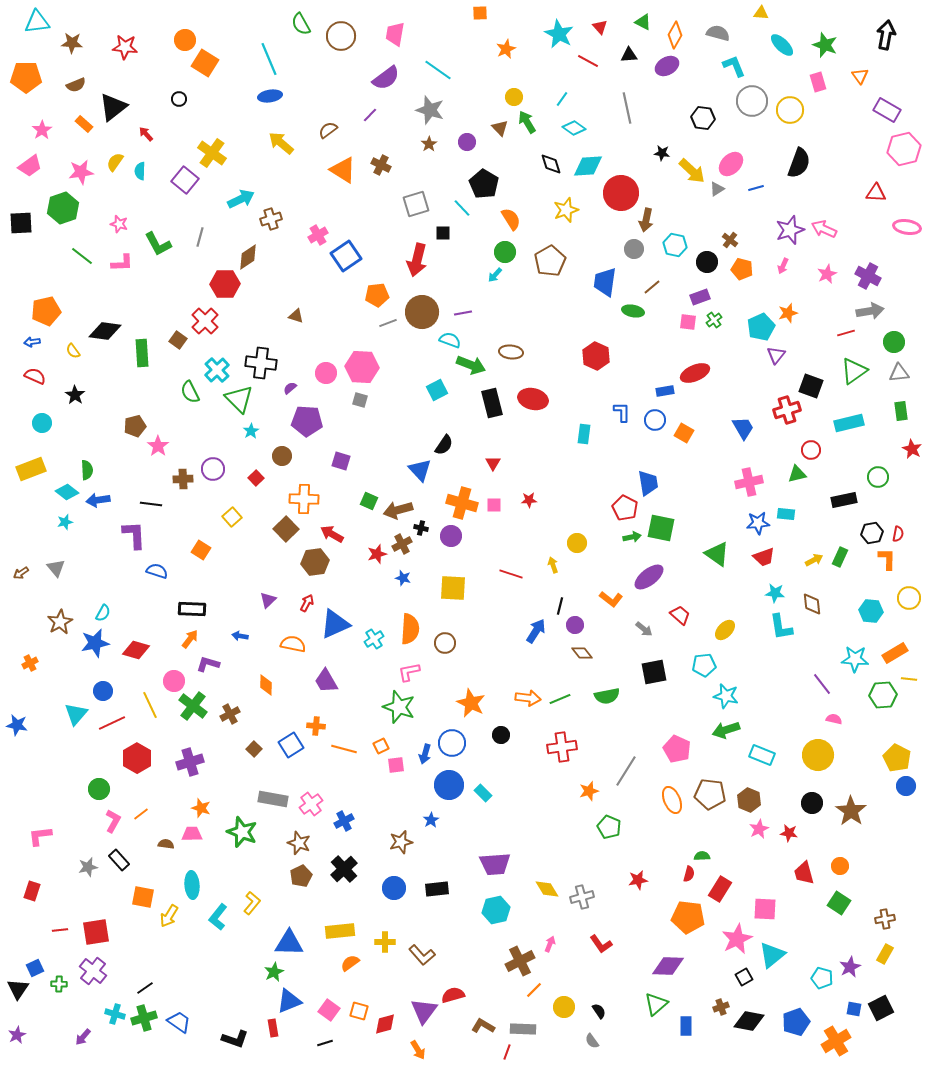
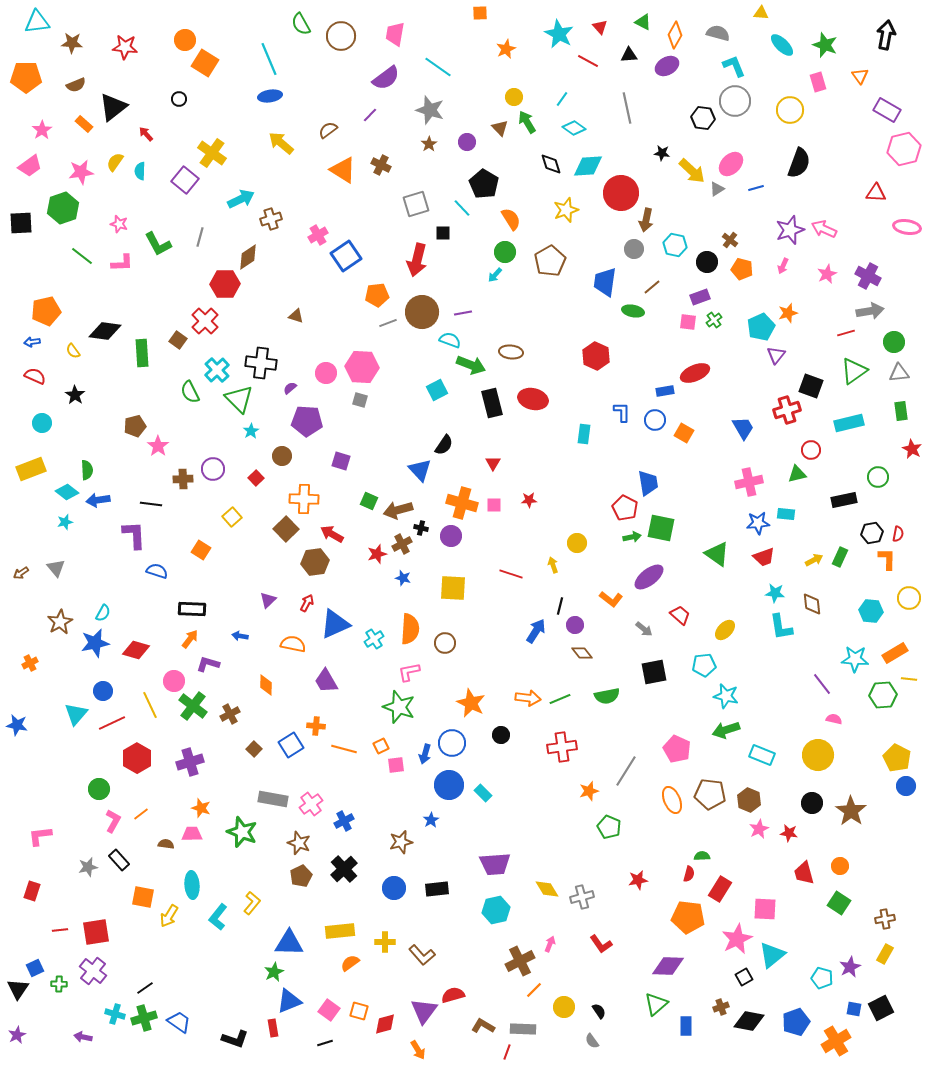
cyan line at (438, 70): moved 3 px up
gray circle at (752, 101): moved 17 px left
purple arrow at (83, 1037): rotated 60 degrees clockwise
